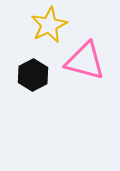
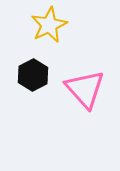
pink triangle: moved 28 px down; rotated 33 degrees clockwise
